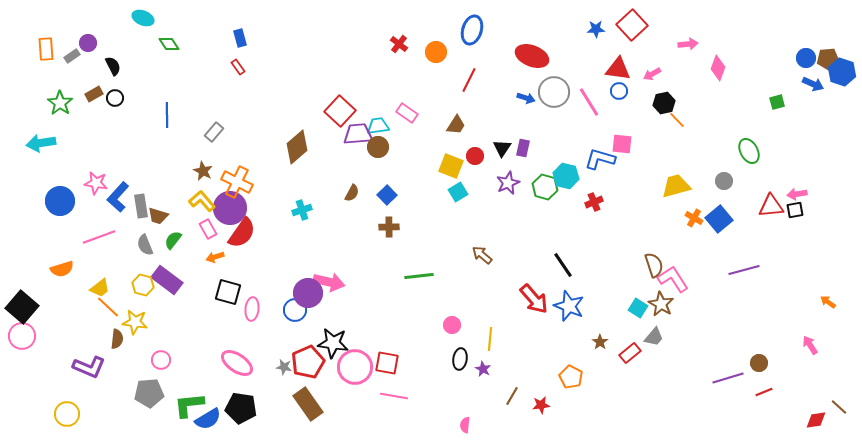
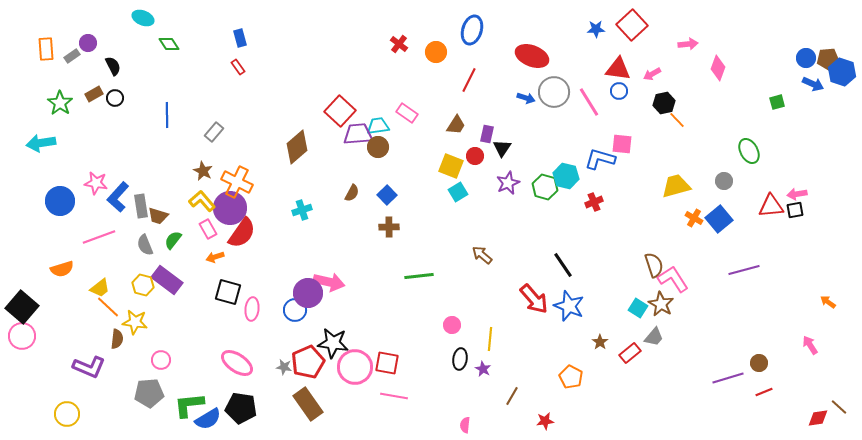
purple rectangle at (523, 148): moved 36 px left, 14 px up
red star at (541, 405): moved 4 px right, 16 px down
red diamond at (816, 420): moved 2 px right, 2 px up
